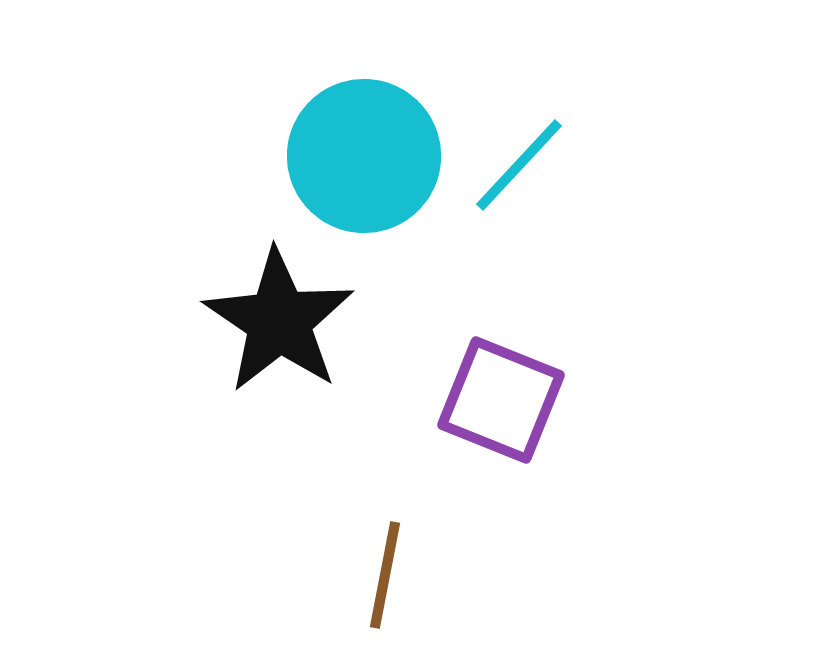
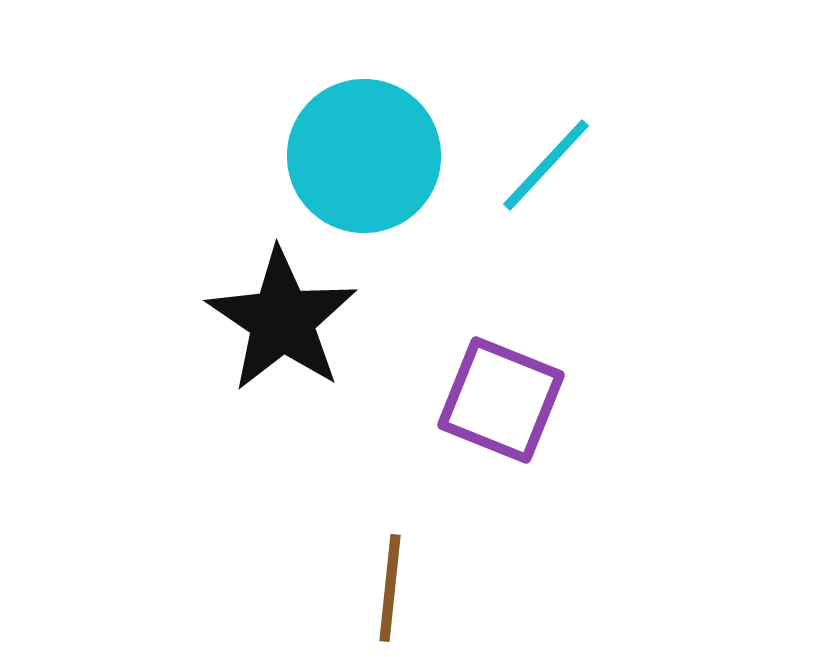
cyan line: moved 27 px right
black star: moved 3 px right, 1 px up
brown line: moved 5 px right, 13 px down; rotated 5 degrees counterclockwise
